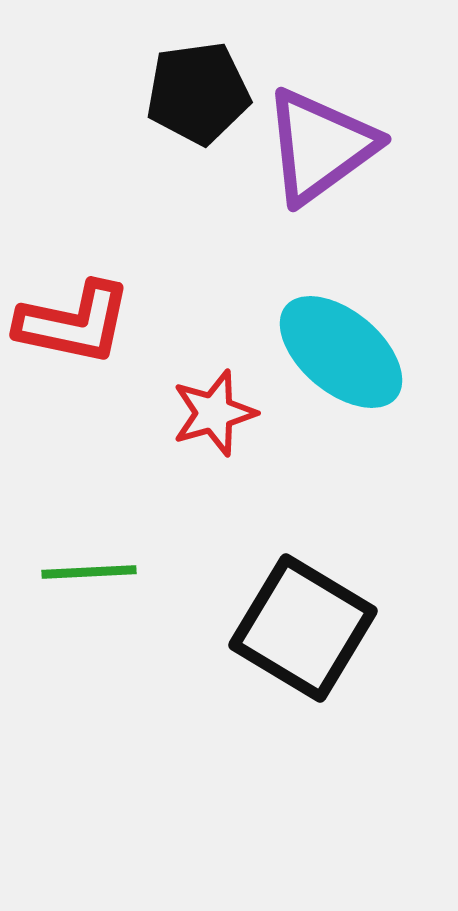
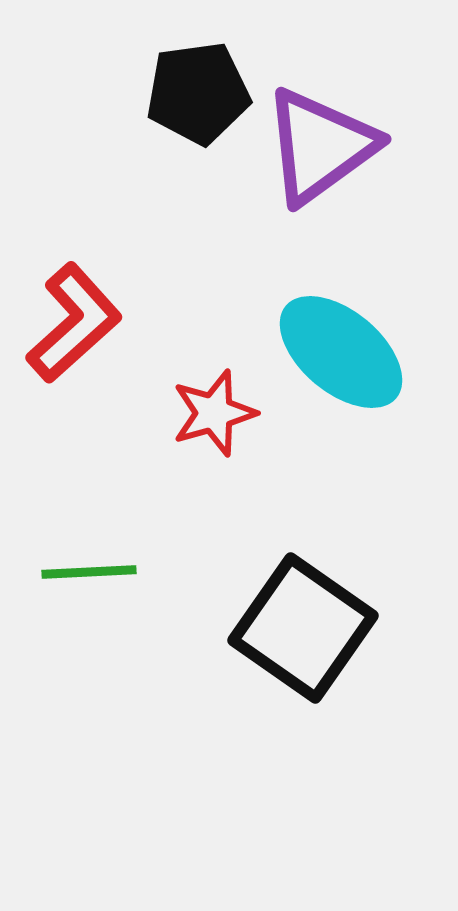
red L-shape: rotated 54 degrees counterclockwise
black square: rotated 4 degrees clockwise
